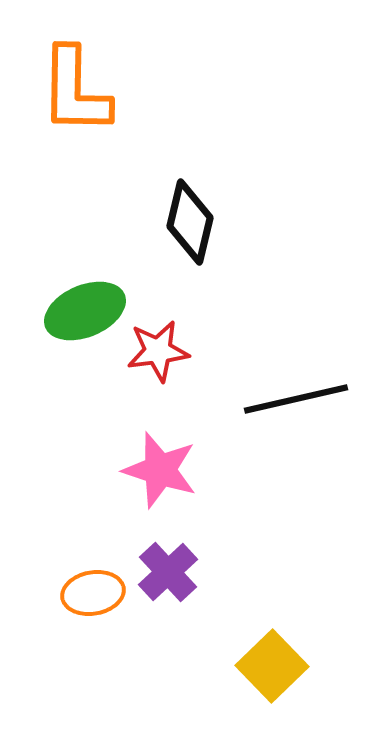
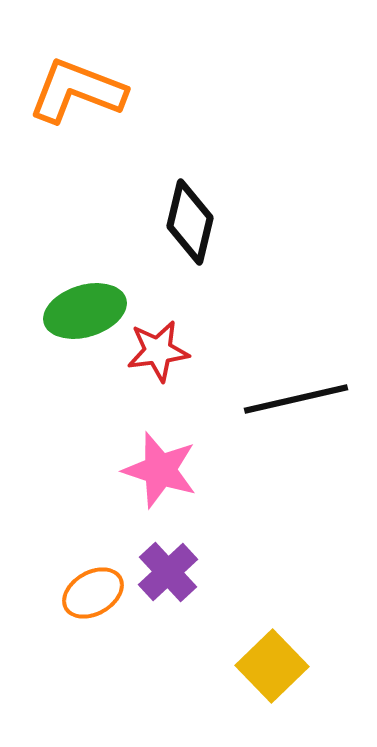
orange L-shape: moved 2 px right; rotated 110 degrees clockwise
green ellipse: rotated 6 degrees clockwise
orange ellipse: rotated 20 degrees counterclockwise
